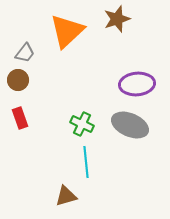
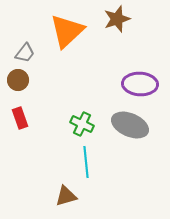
purple ellipse: moved 3 px right; rotated 8 degrees clockwise
